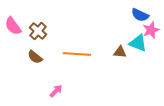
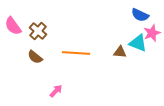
pink star: moved 1 px right, 3 px down
orange line: moved 1 px left, 1 px up
